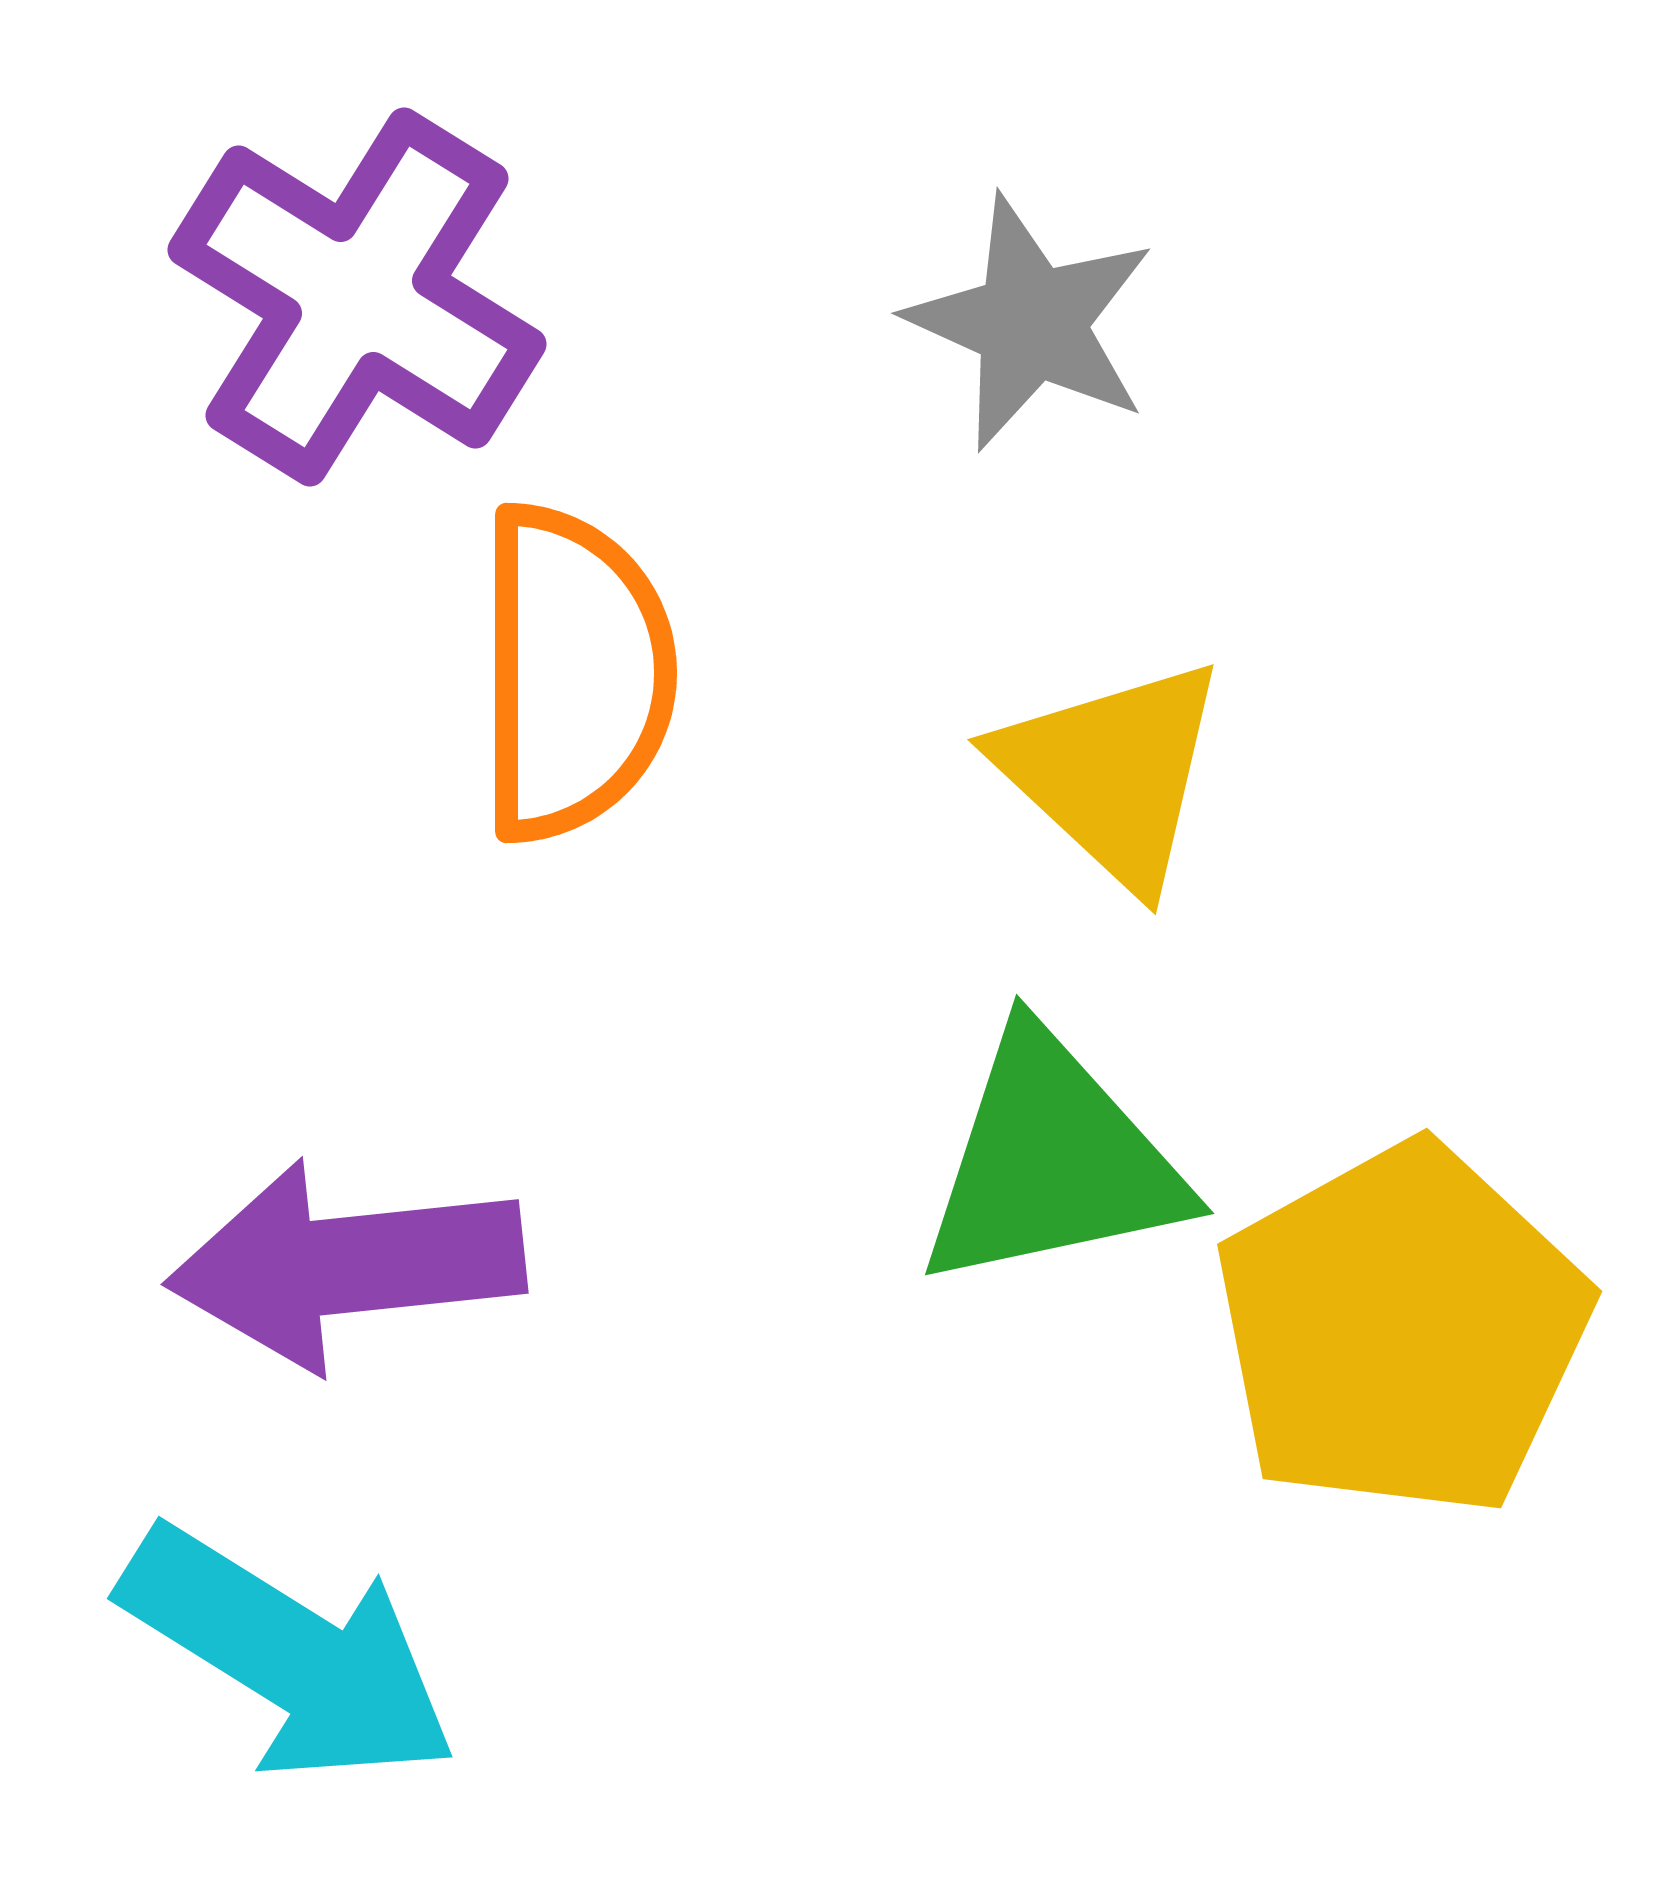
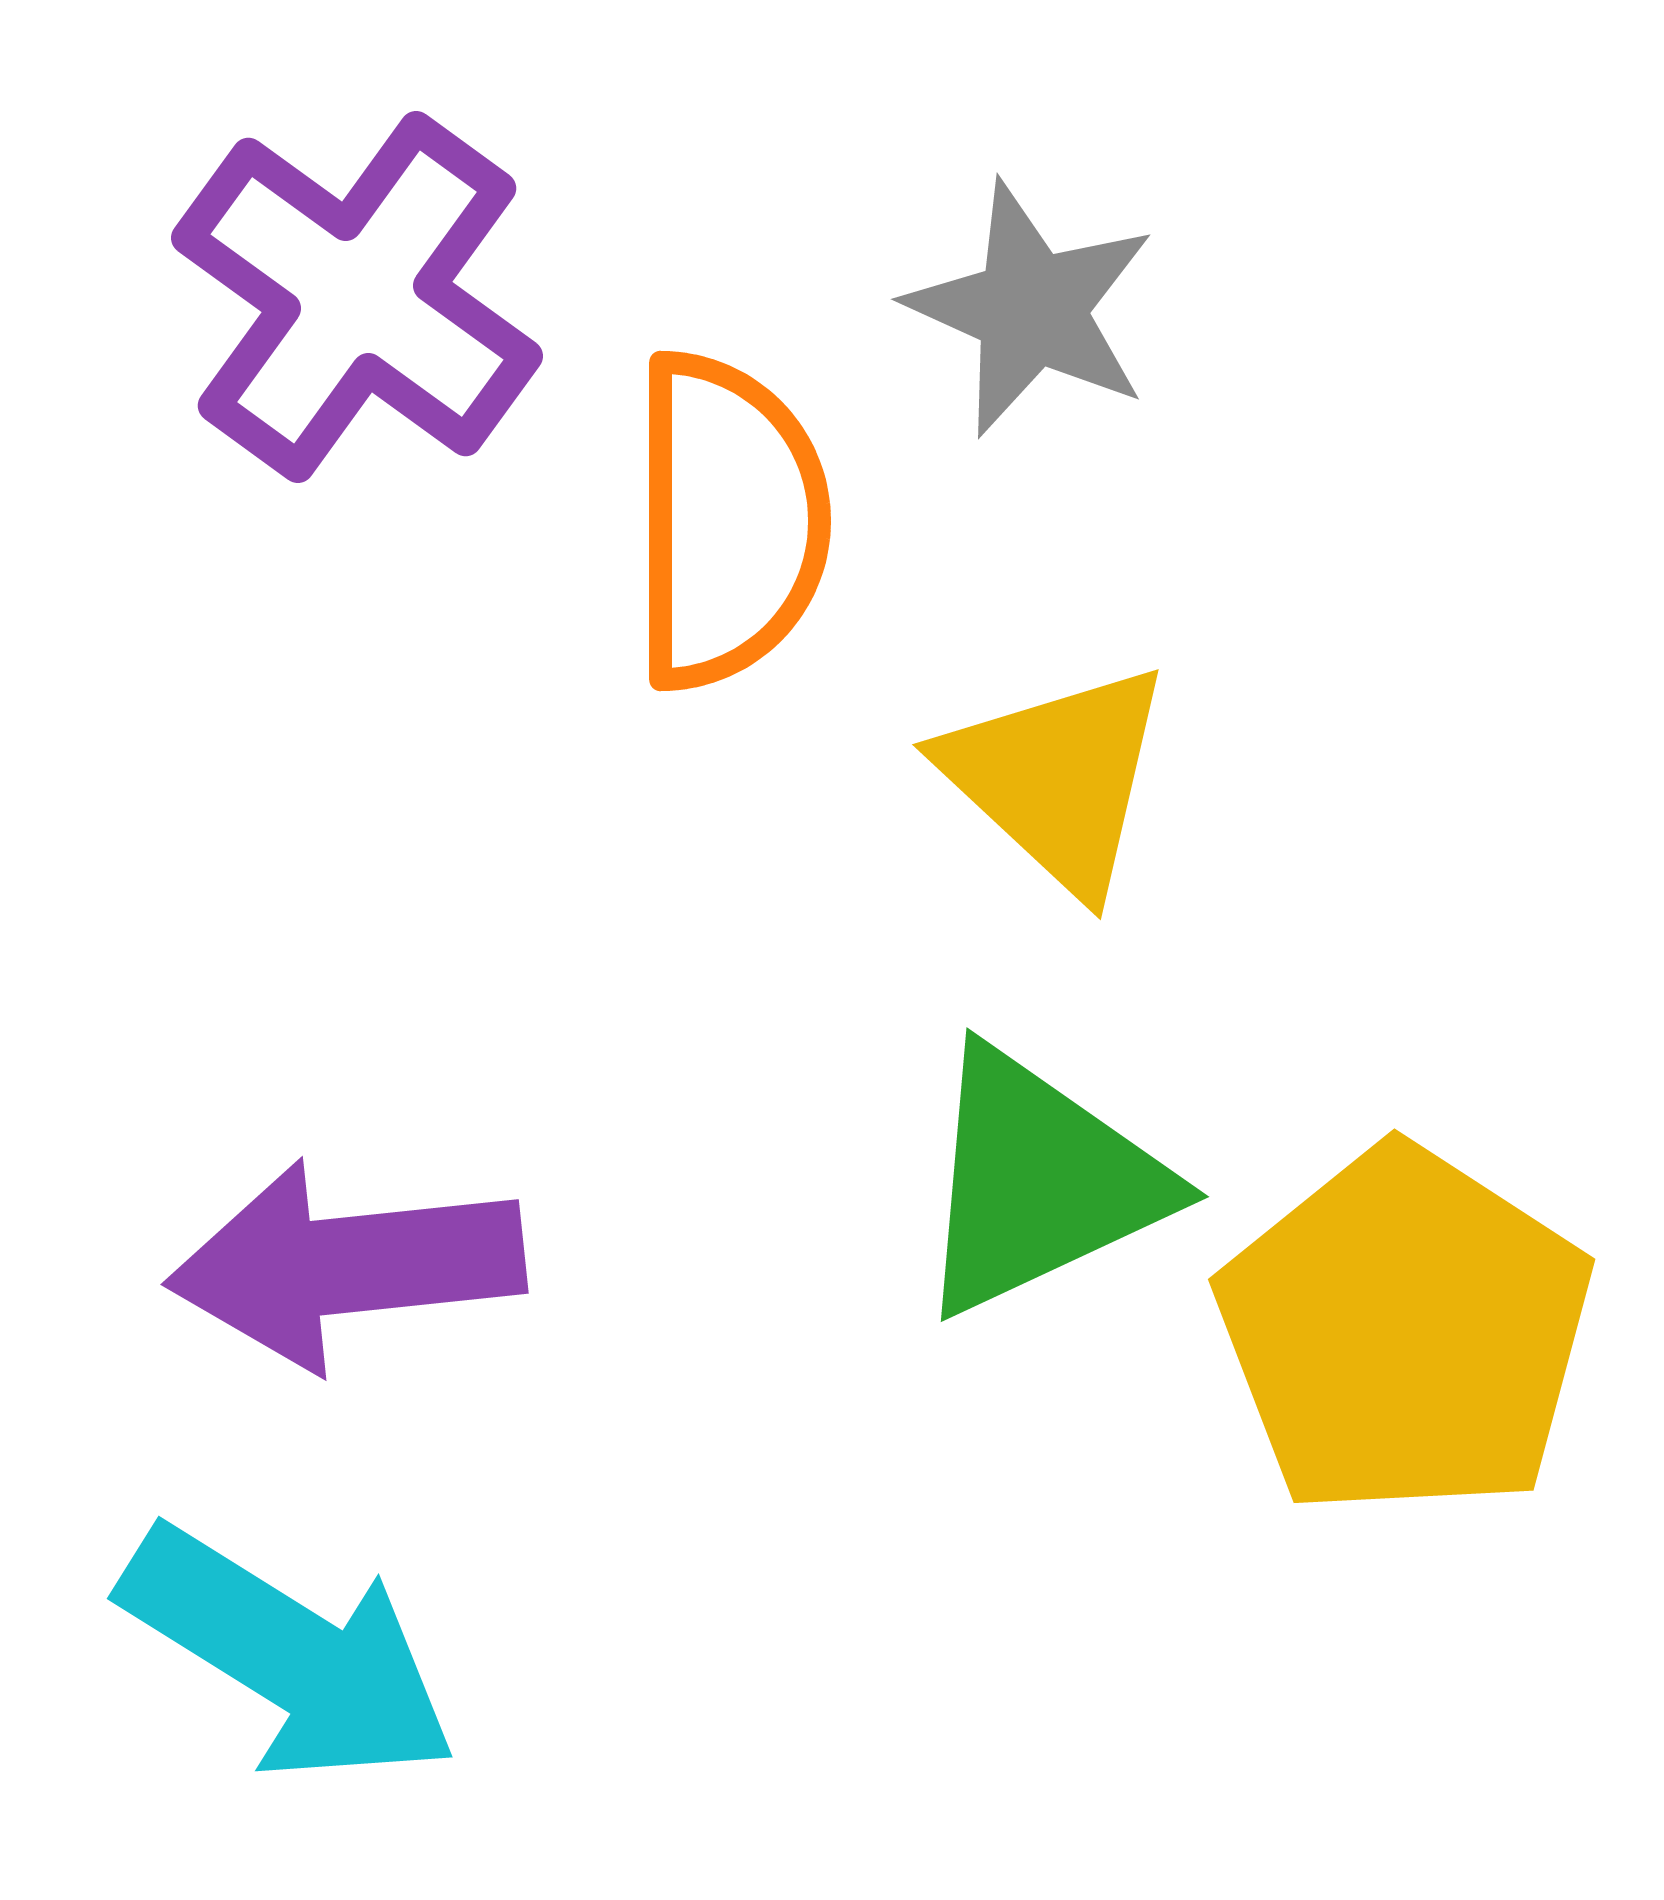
purple cross: rotated 4 degrees clockwise
gray star: moved 14 px up
orange semicircle: moved 154 px right, 152 px up
yellow triangle: moved 55 px left, 5 px down
green triangle: moved 13 px left, 21 px down; rotated 13 degrees counterclockwise
yellow pentagon: moved 3 px right, 2 px down; rotated 10 degrees counterclockwise
